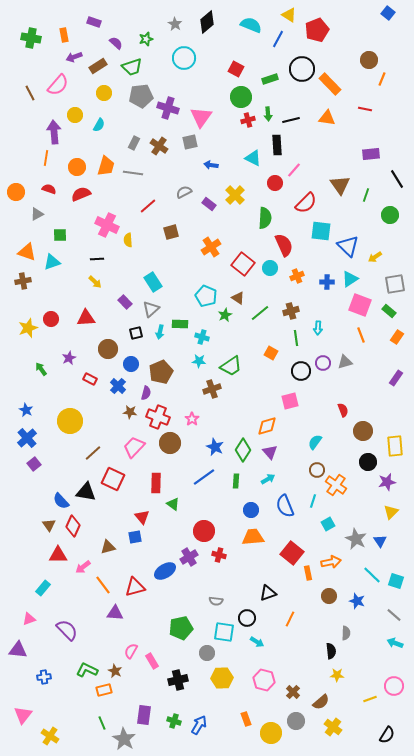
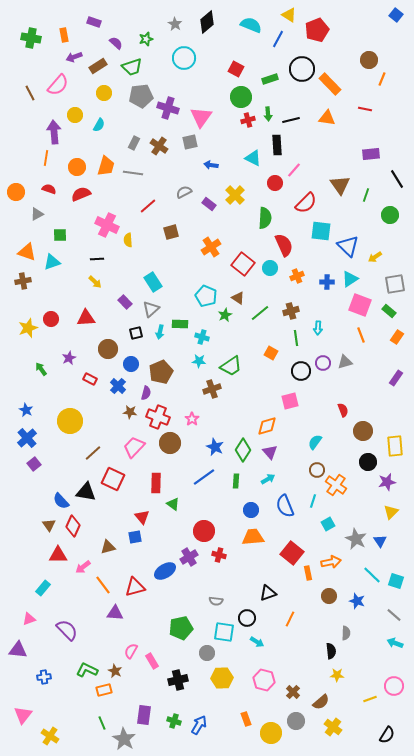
blue square at (388, 13): moved 8 px right, 2 px down
